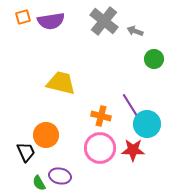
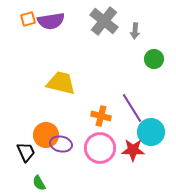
orange square: moved 5 px right, 2 px down
gray arrow: rotated 105 degrees counterclockwise
cyan circle: moved 4 px right, 8 px down
purple ellipse: moved 1 px right, 32 px up
